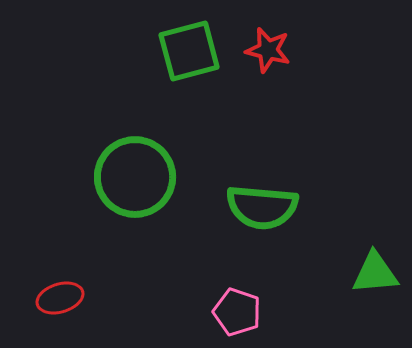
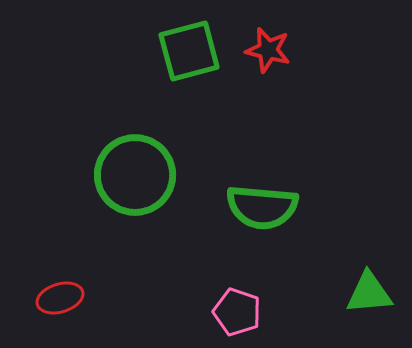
green circle: moved 2 px up
green triangle: moved 6 px left, 20 px down
